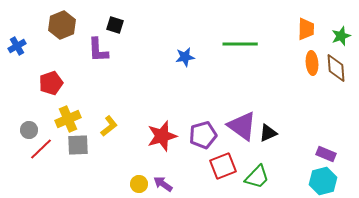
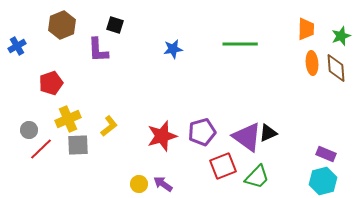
blue star: moved 12 px left, 8 px up
purple triangle: moved 5 px right, 11 px down
purple pentagon: moved 1 px left, 3 px up
